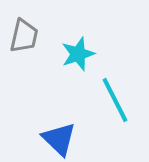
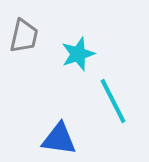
cyan line: moved 2 px left, 1 px down
blue triangle: rotated 36 degrees counterclockwise
